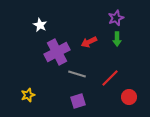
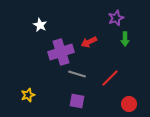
green arrow: moved 8 px right
purple cross: moved 4 px right; rotated 10 degrees clockwise
red circle: moved 7 px down
purple square: moved 1 px left; rotated 28 degrees clockwise
